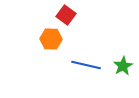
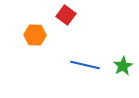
orange hexagon: moved 16 px left, 4 px up
blue line: moved 1 px left
